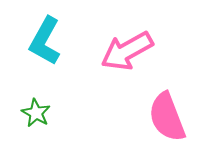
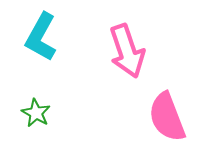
cyan L-shape: moved 4 px left, 4 px up
pink arrow: rotated 80 degrees counterclockwise
